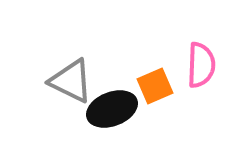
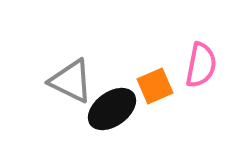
pink semicircle: rotated 9 degrees clockwise
black ellipse: rotated 15 degrees counterclockwise
